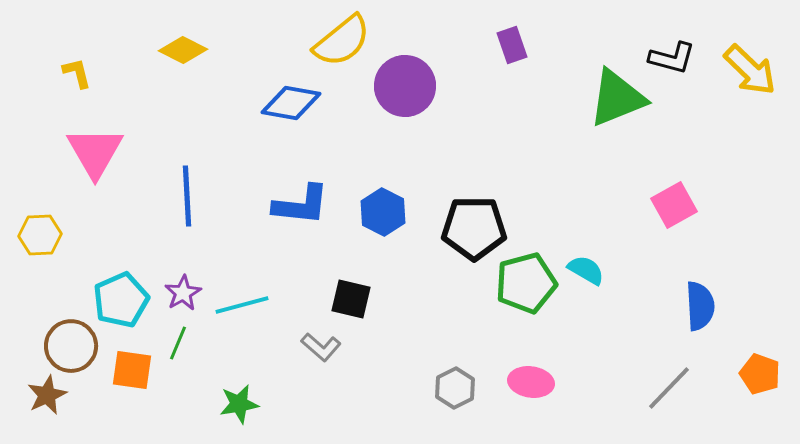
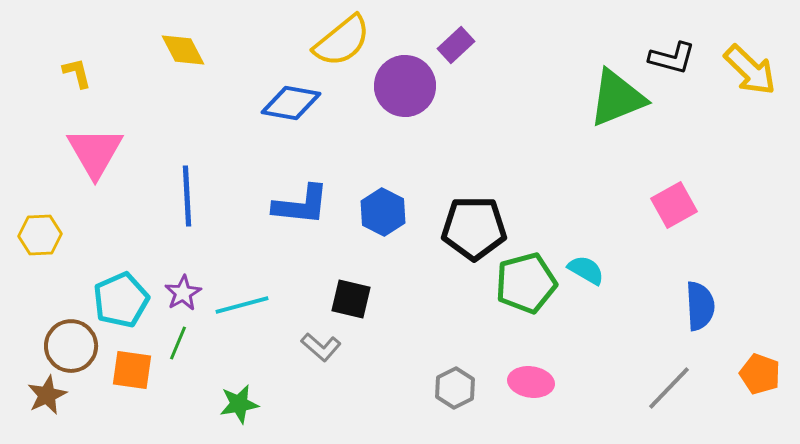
purple rectangle: moved 56 px left; rotated 66 degrees clockwise
yellow diamond: rotated 36 degrees clockwise
